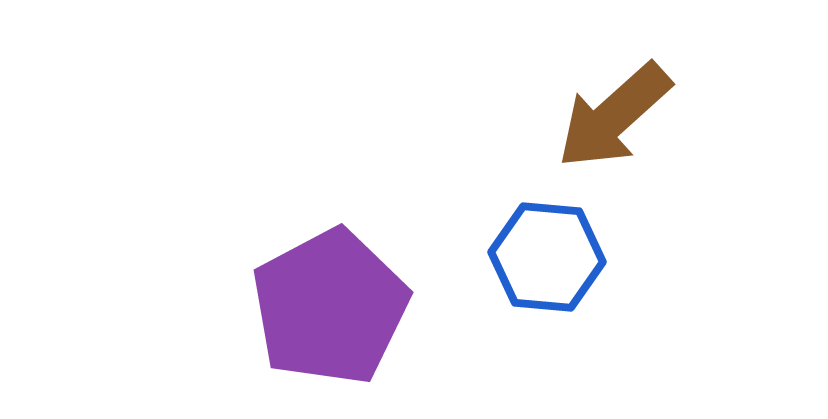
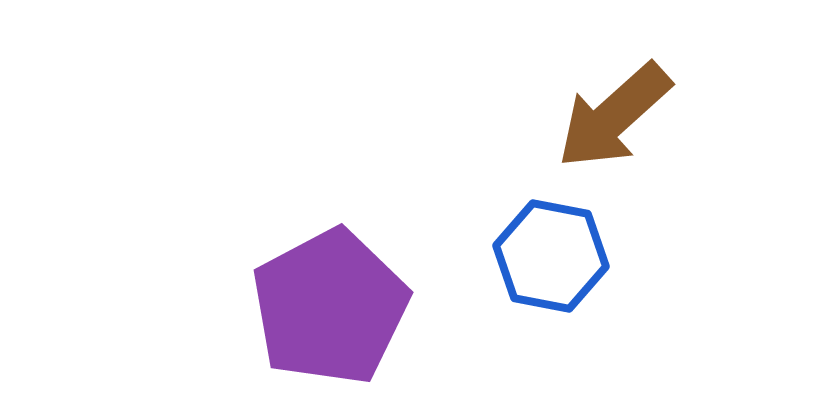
blue hexagon: moved 4 px right, 1 px up; rotated 6 degrees clockwise
